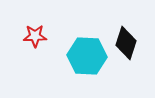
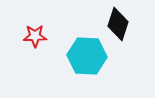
black diamond: moved 8 px left, 19 px up
